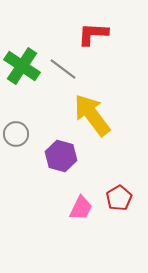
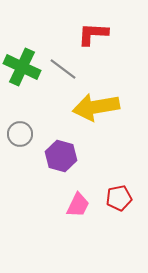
green cross: moved 1 px down; rotated 9 degrees counterclockwise
yellow arrow: moved 4 px right, 8 px up; rotated 63 degrees counterclockwise
gray circle: moved 4 px right
red pentagon: rotated 20 degrees clockwise
pink trapezoid: moved 3 px left, 3 px up
